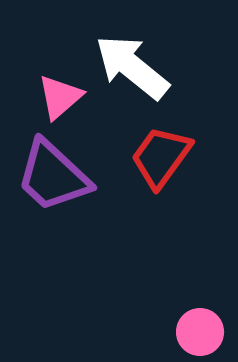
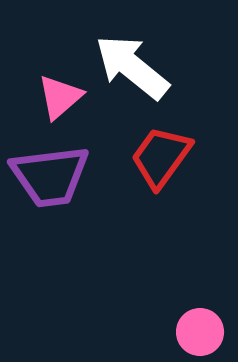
purple trapezoid: moved 3 px left; rotated 50 degrees counterclockwise
